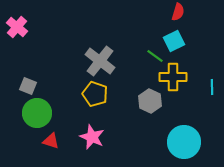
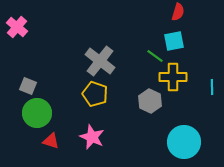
cyan square: rotated 15 degrees clockwise
